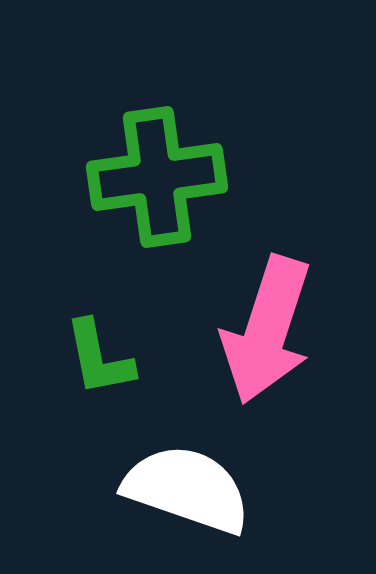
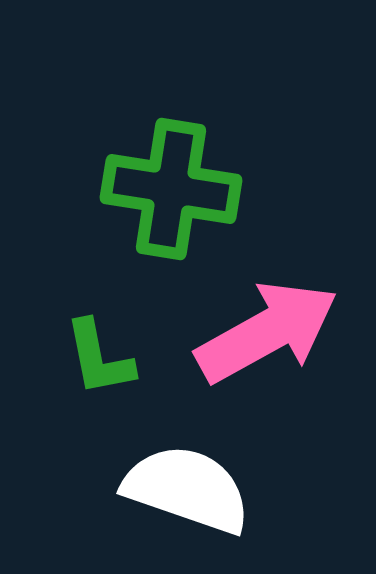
green cross: moved 14 px right, 12 px down; rotated 17 degrees clockwise
pink arrow: moved 2 px down; rotated 137 degrees counterclockwise
